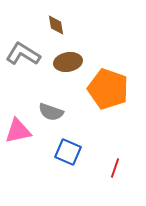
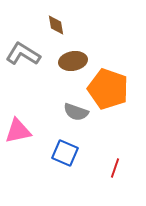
brown ellipse: moved 5 px right, 1 px up
gray semicircle: moved 25 px right
blue square: moved 3 px left, 1 px down
